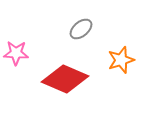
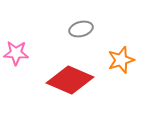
gray ellipse: rotated 25 degrees clockwise
red diamond: moved 5 px right, 1 px down
